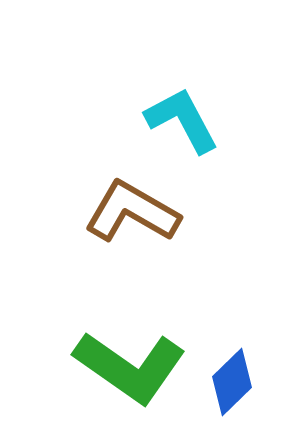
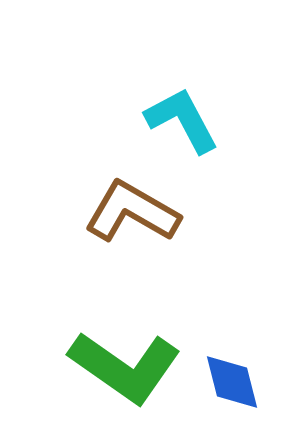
green L-shape: moved 5 px left
blue diamond: rotated 60 degrees counterclockwise
